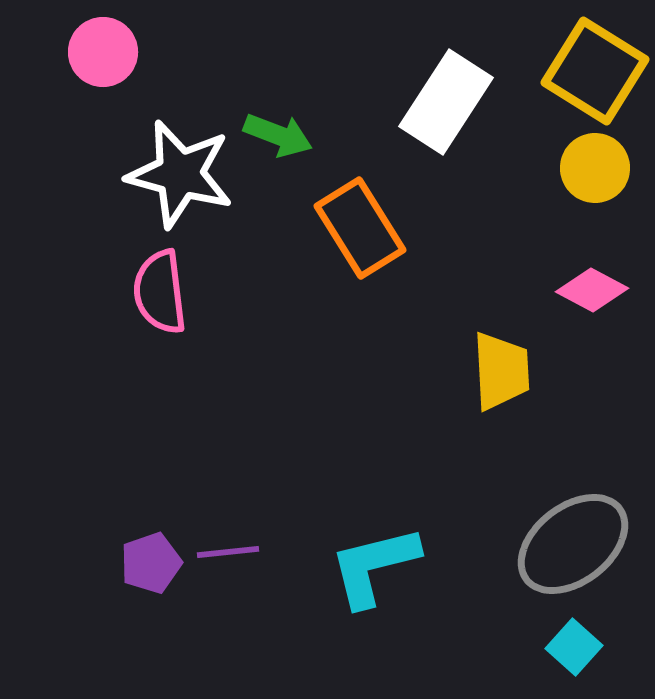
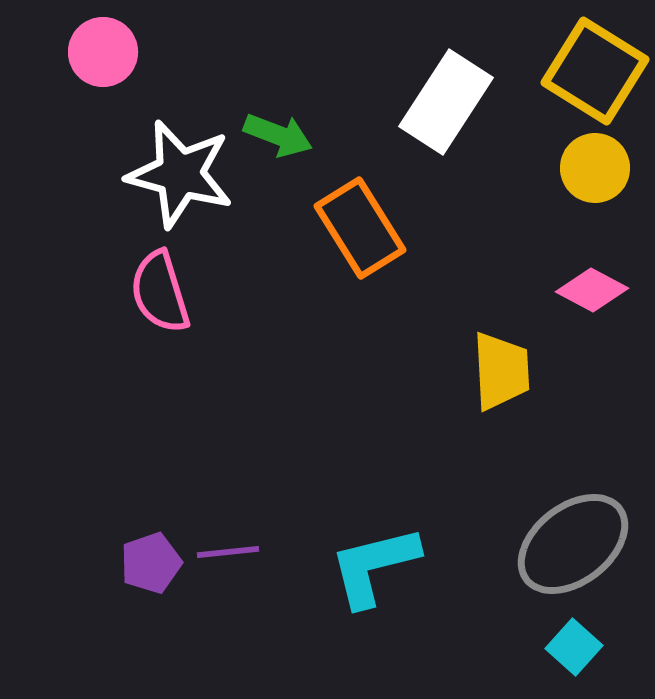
pink semicircle: rotated 10 degrees counterclockwise
